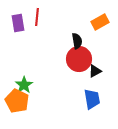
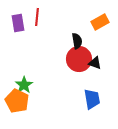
black triangle: moved 8 px up; rotated 48 degrees clockwise
